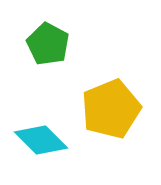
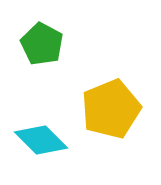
green pentagon: moved 6 px left
